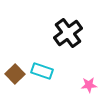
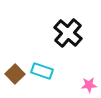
black cross: rotated 12 degrees counterclockwise
